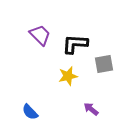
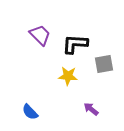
yellow star: rotated 18 degrees clockwise
